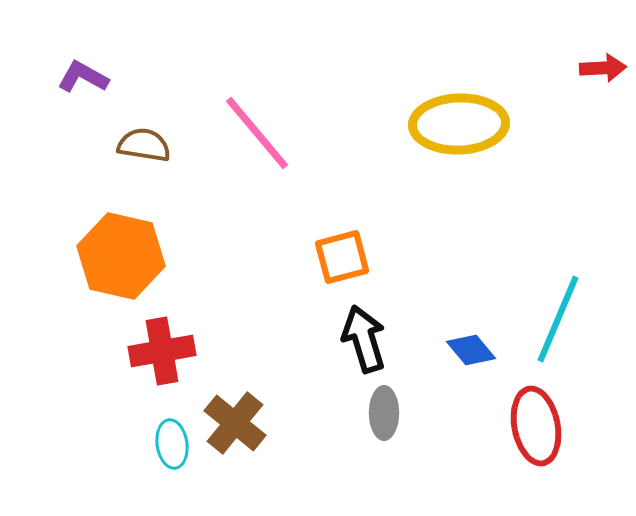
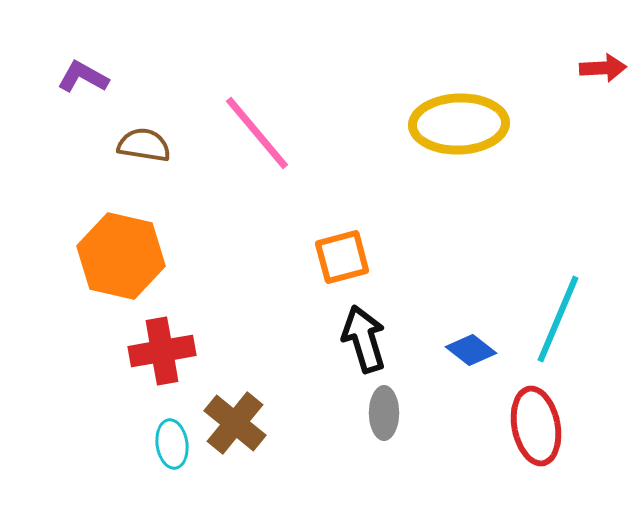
blue diamond: rotated 12 degrees counterclockwise
